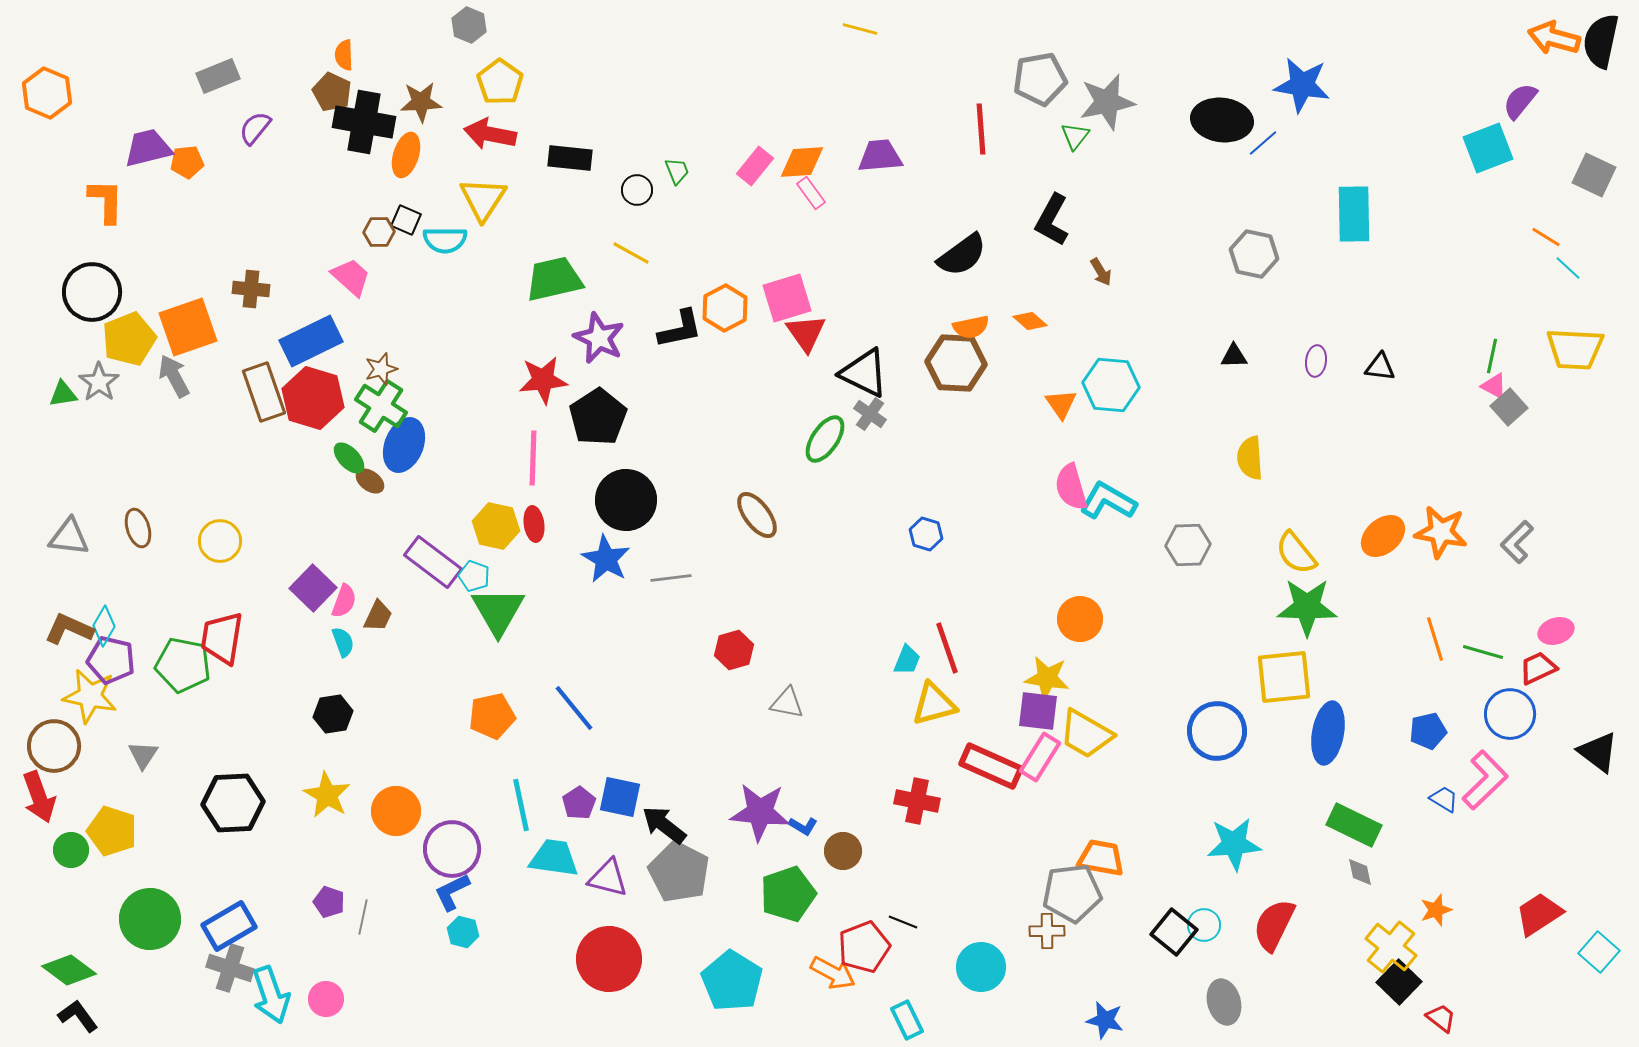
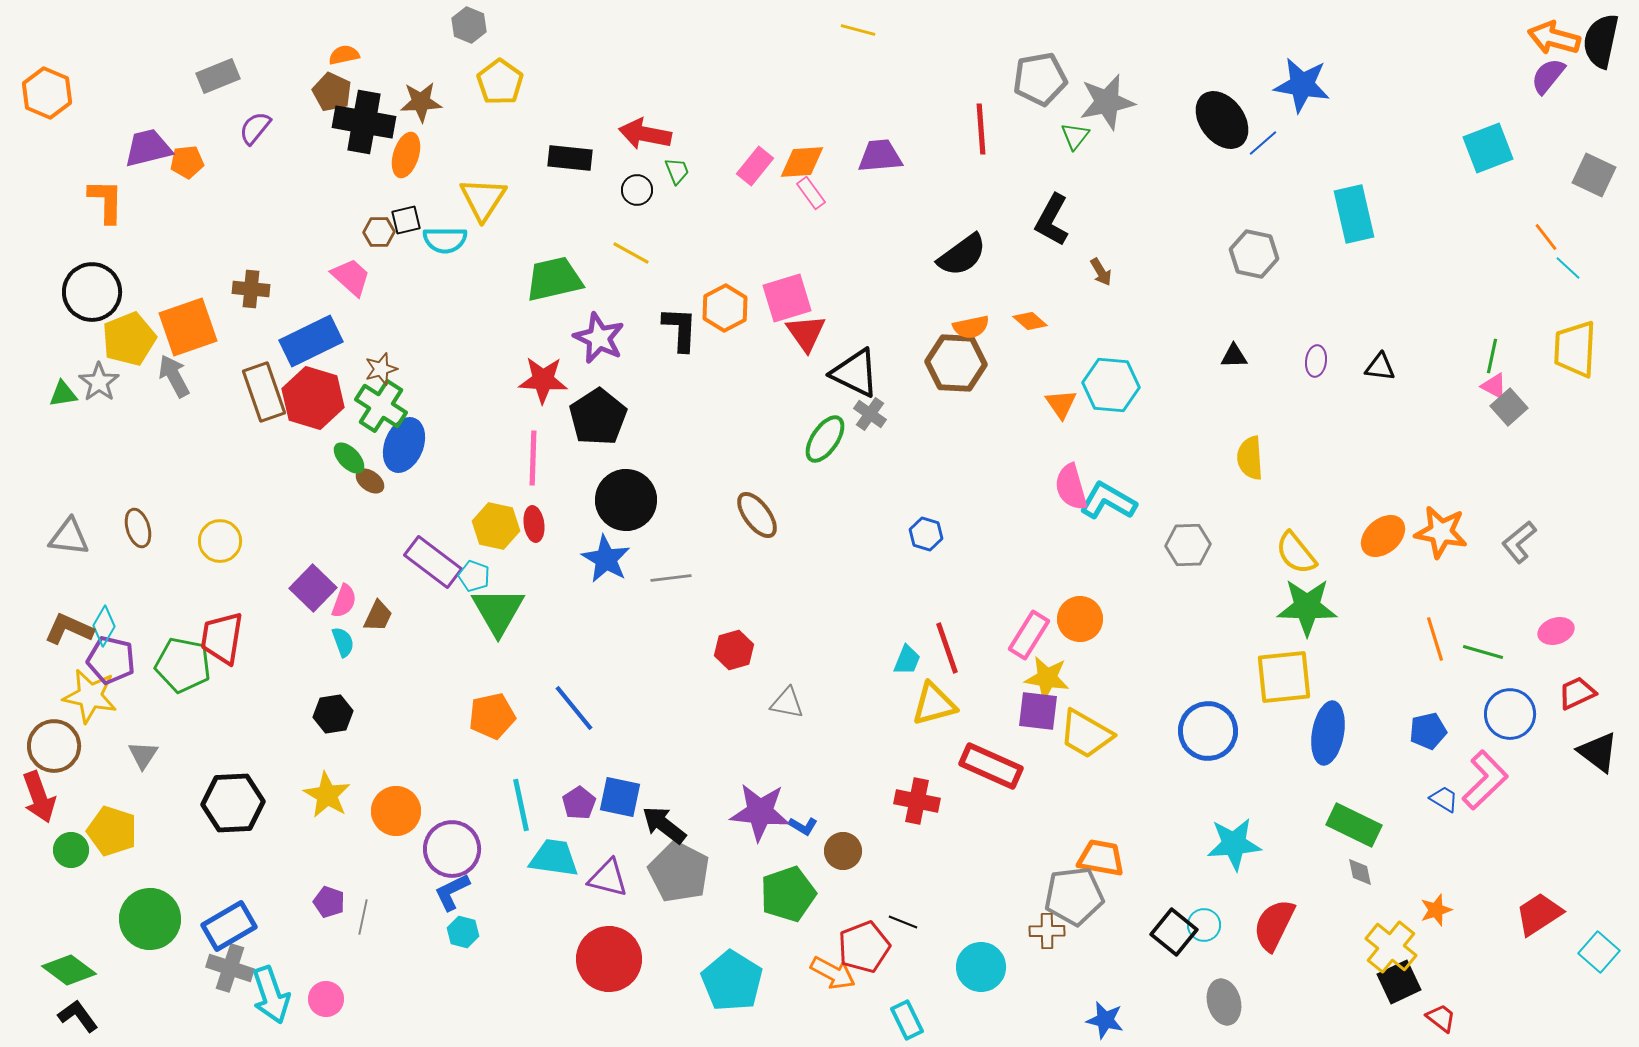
yellow line at (860, 29): moved 2 px left, 1 px down
orange semicircle at (344, 55): rotated 80 degrees clockwise
purple semicircle at (1520, 101): moved 28 px right, 25 px up
black ellipse at (1222, 120): rotated 46 degrees clockwise
red arrow at (490, 134): moved 155 px right
cyan rectangle at (1354, 214): rotated 12 degrees counterclockwise
black square at (406, 220): rotated 36 degrees counterclockwise
orange line at (1546, 237): rotated 20 degrees clockwise
black L-shape at (680, 329): rotated 75 degrees counterclockwise
yellow trapezoid at (1575, 349): rotated 90 degrees clockwise
black triangle at (864, 373): moved 9 px left
red star at (543, 380): rotated 9 degrees clockwise
gray L-shape at (1517, 542): moved 2 px right; rotated 6 degrees clockwise
red trapezoid at (1538, 668): moved 39 px right, 25 px down
blue circle at (1217, 731): moved 9 px left
pink rectangle at (1040, 757): moved 11 px left, 122 px up
gray pentagon at (1072, 893): moved 2 px right, 3 px down
black square at (1399, 982): rotated 21 degrees clockwise
